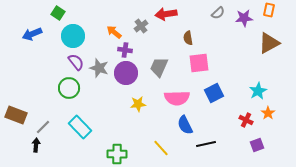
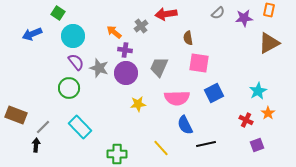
pink square: rotated 15 degrees clockwise
